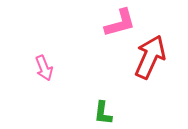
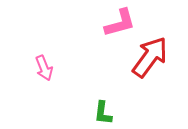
red arrow: rotated 12 degrees clockwise
